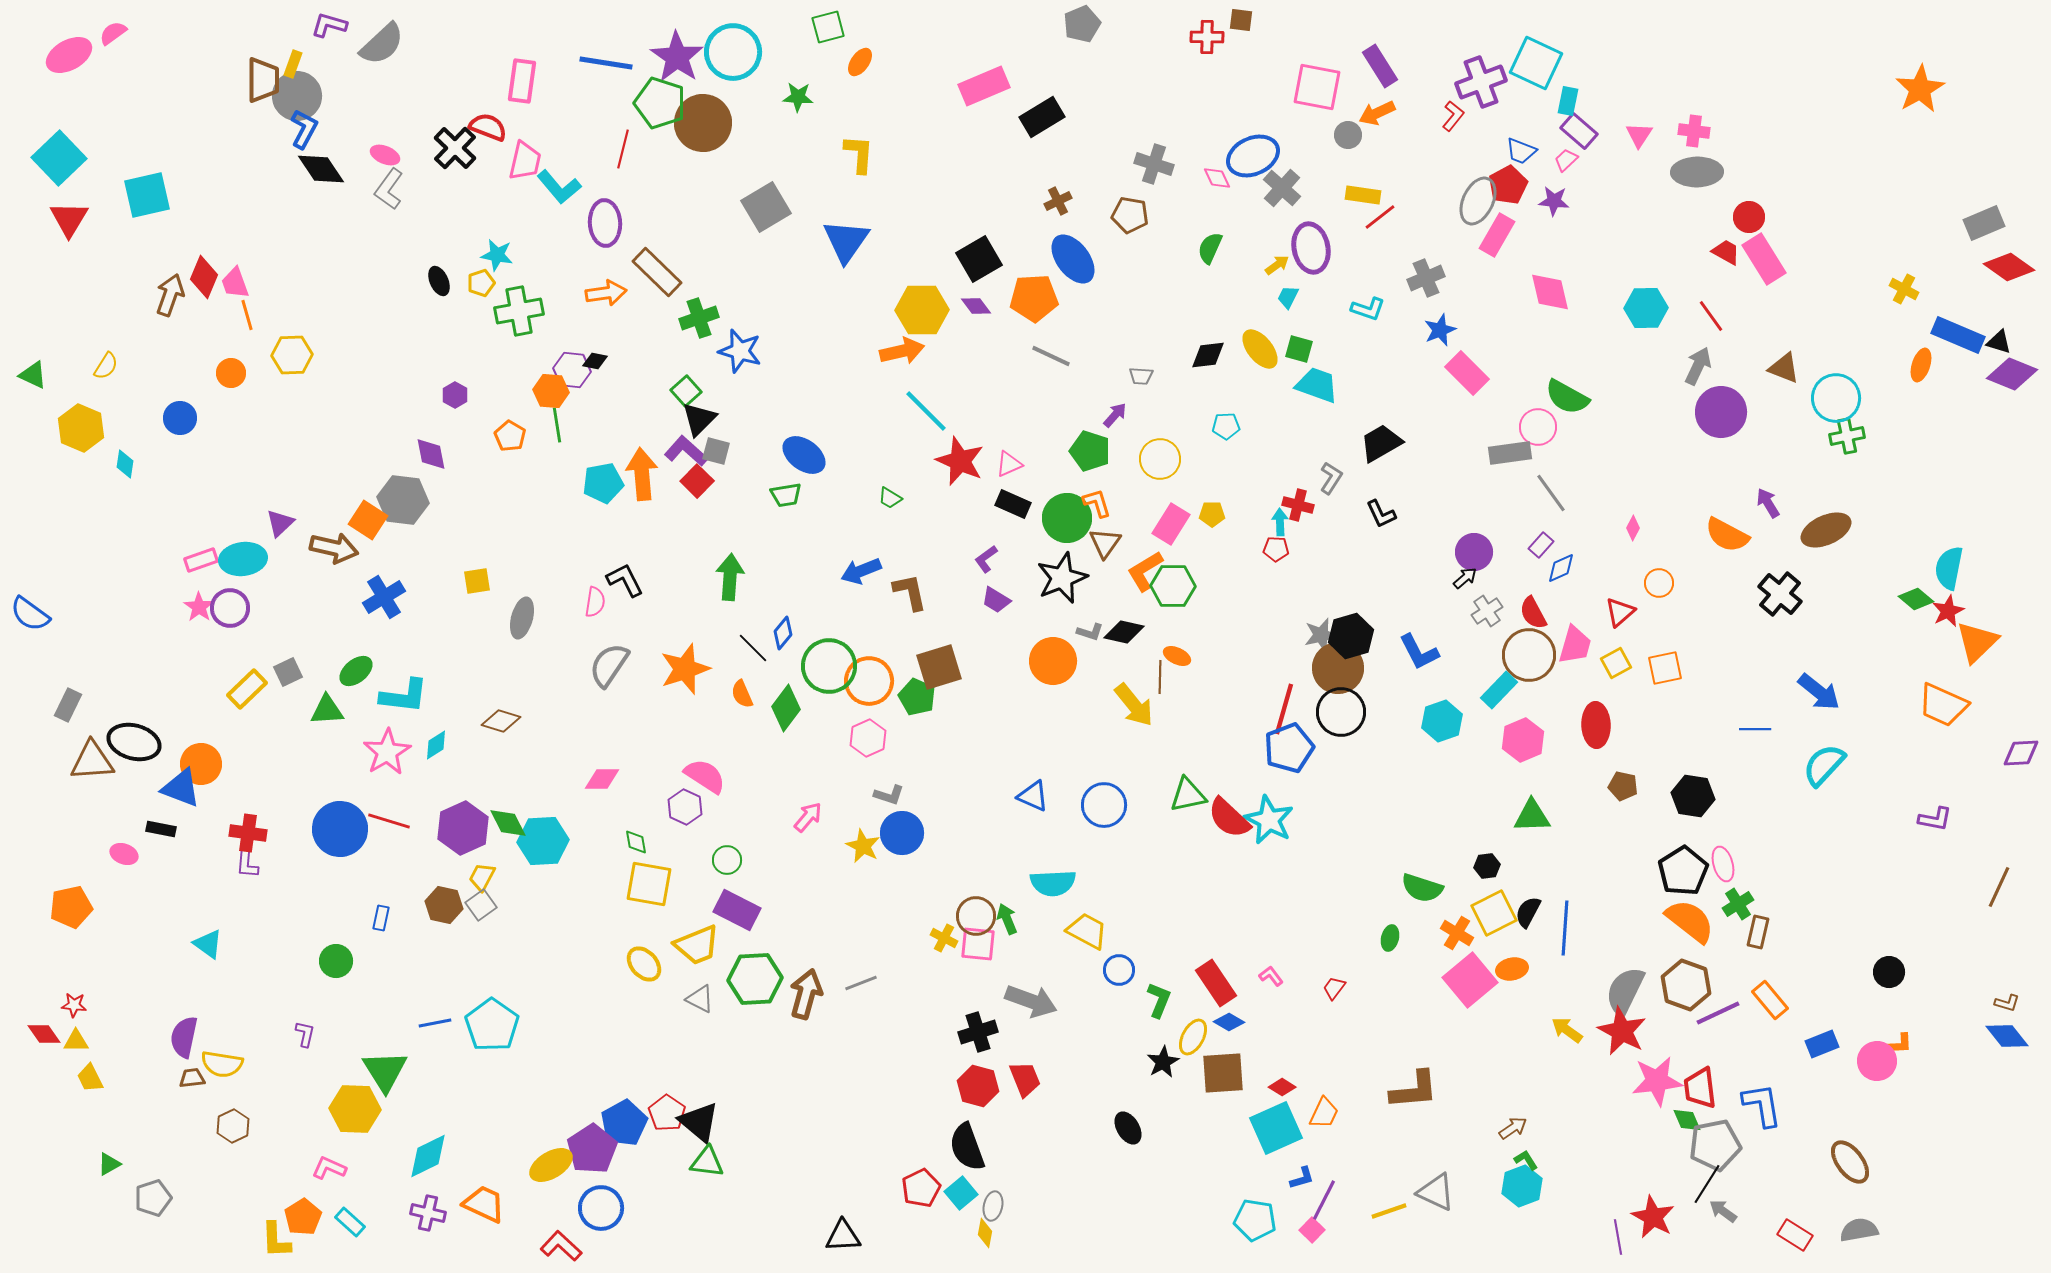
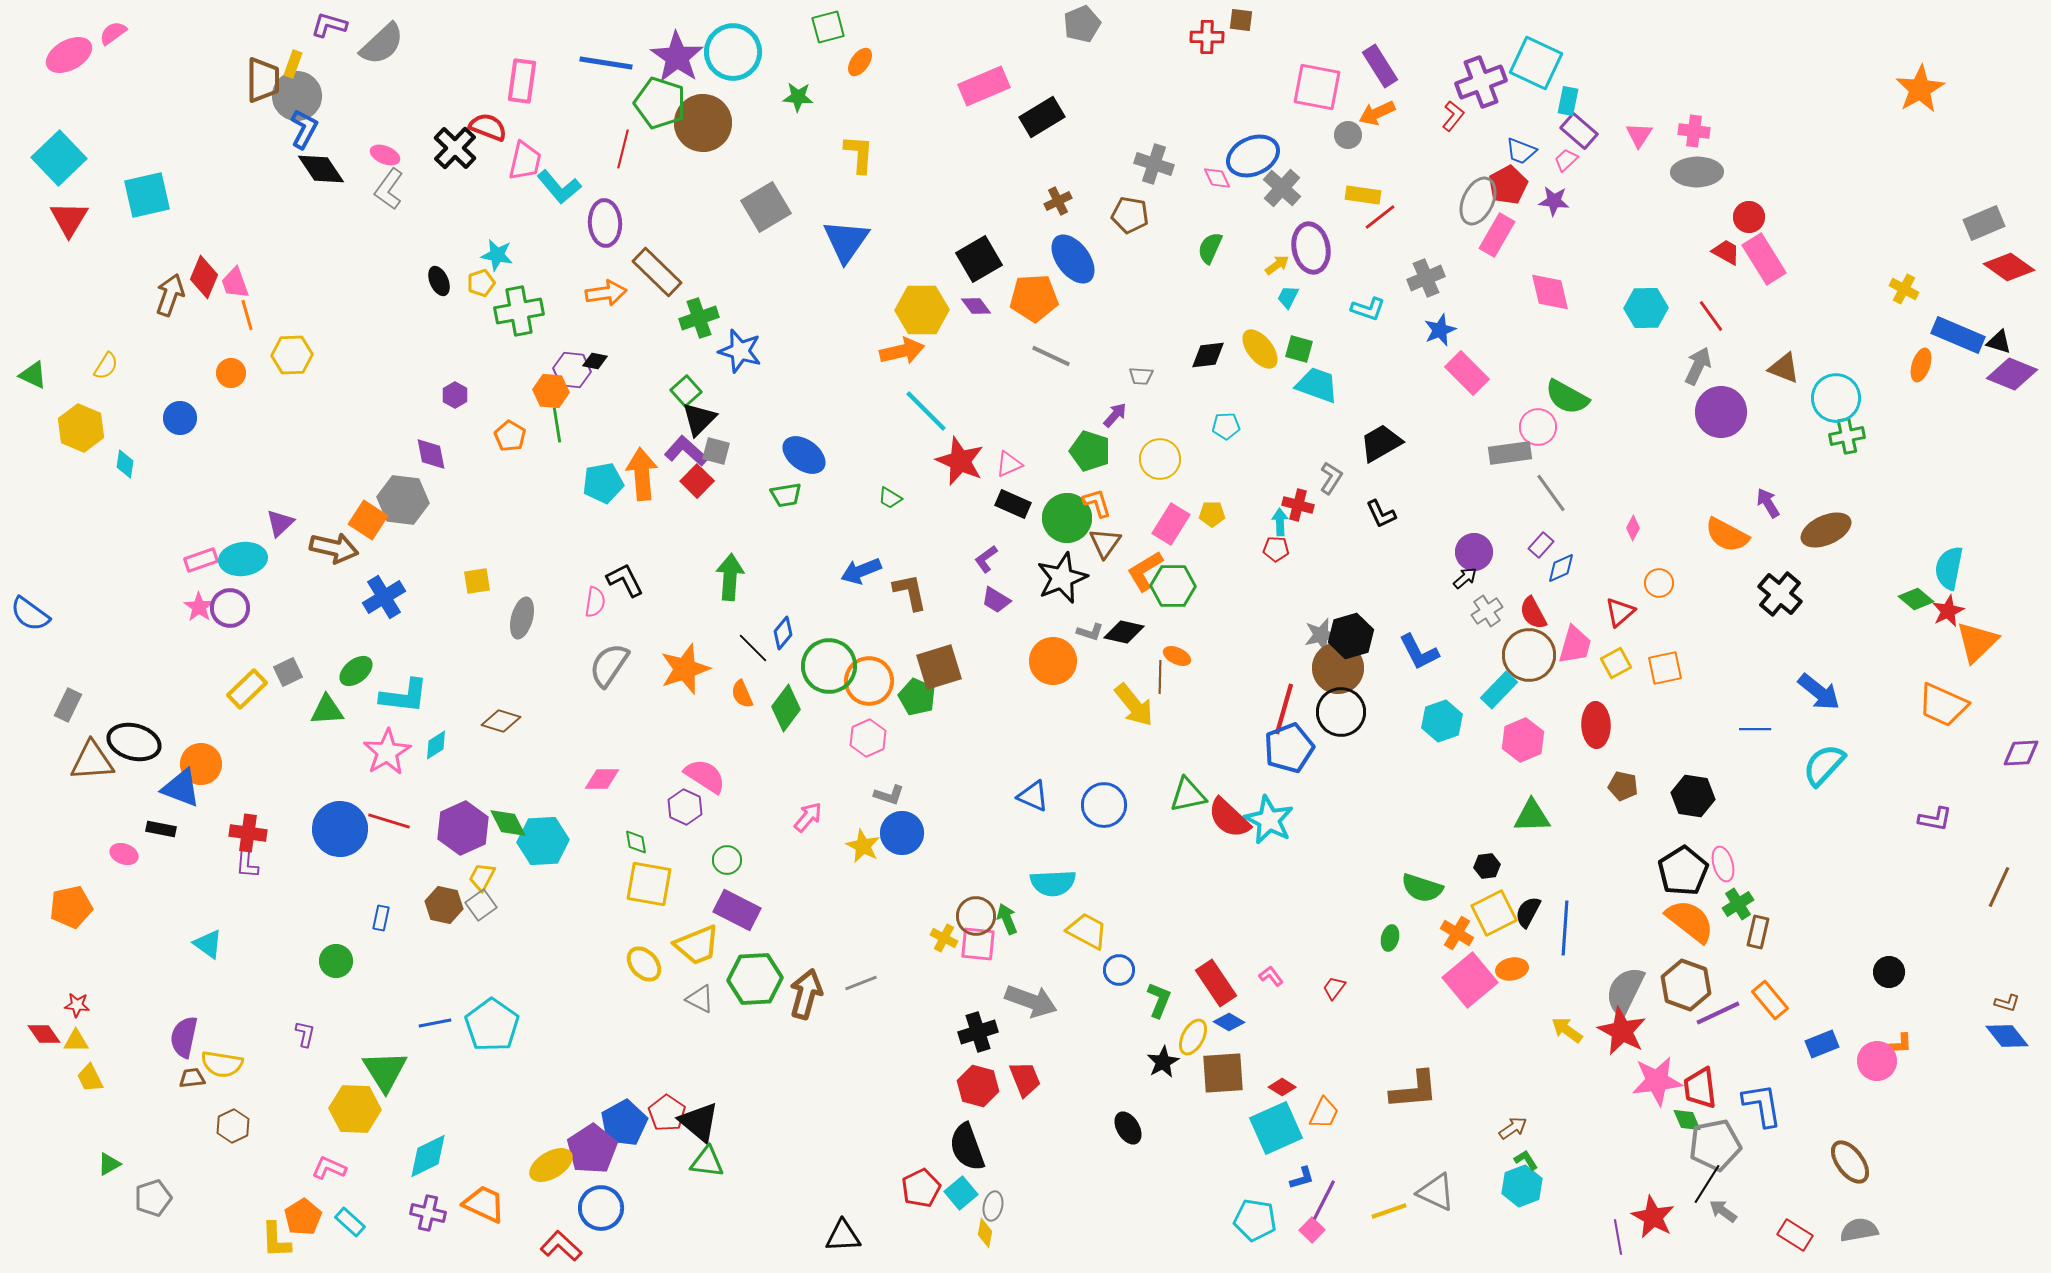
red star at (74, 1005): moved 3 px right
